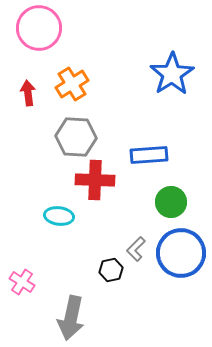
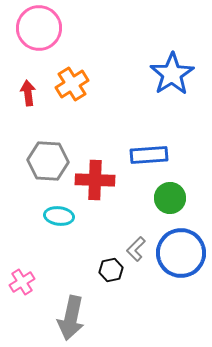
gray hexagon: moved 28 px left, 24 px down
green circle: moved 1 px left, 4 px up
pink cross: rotated 25 degrees clockwise
